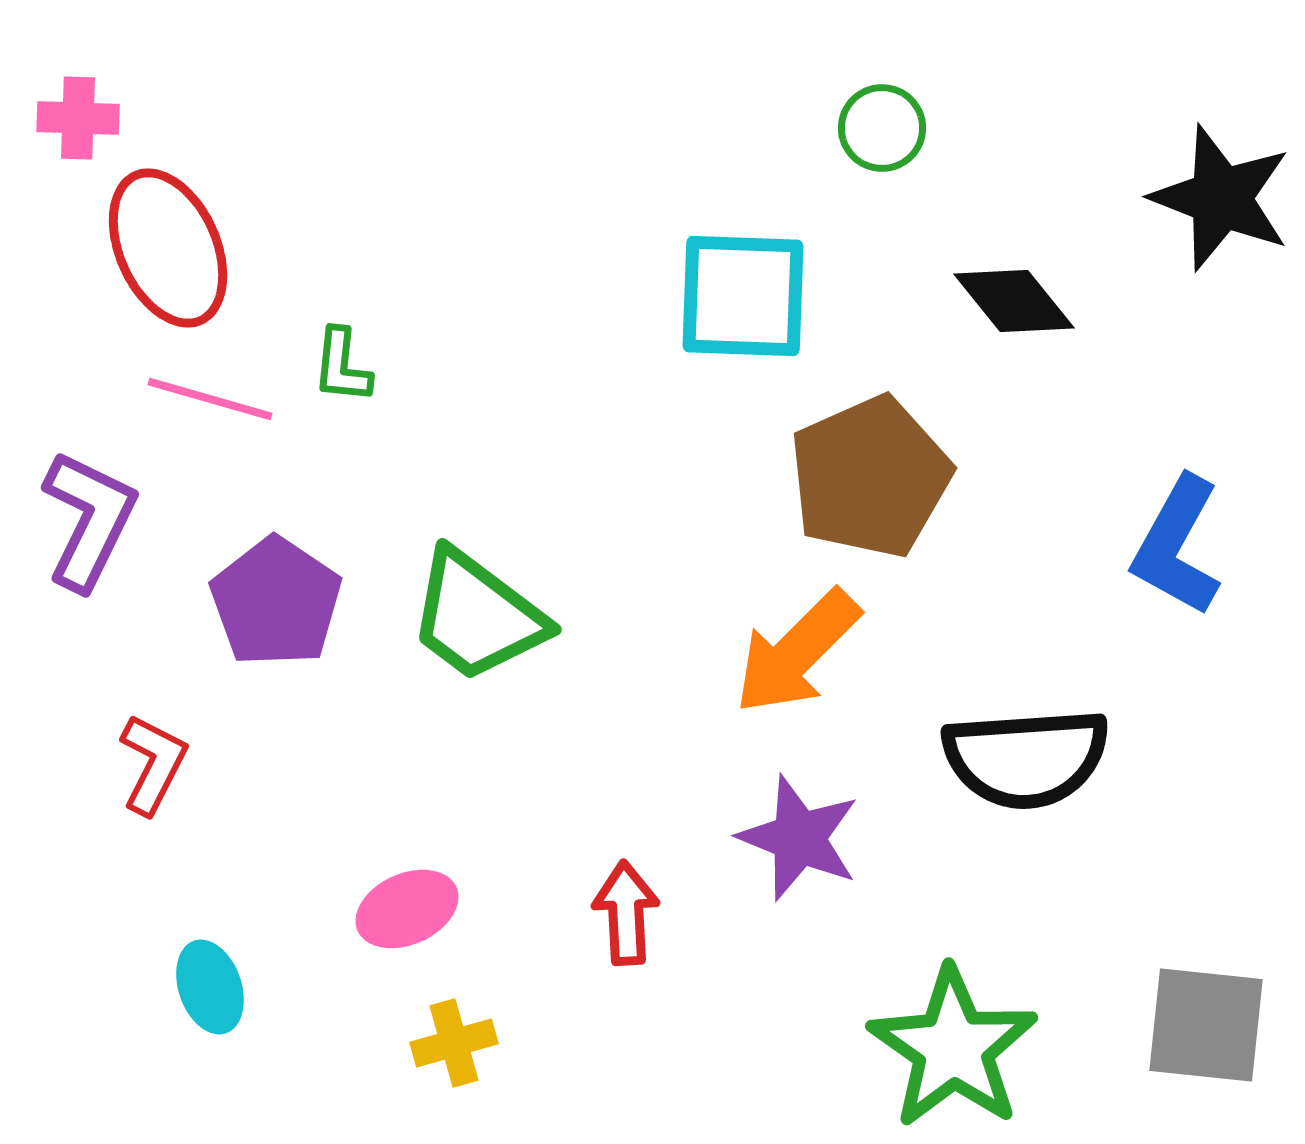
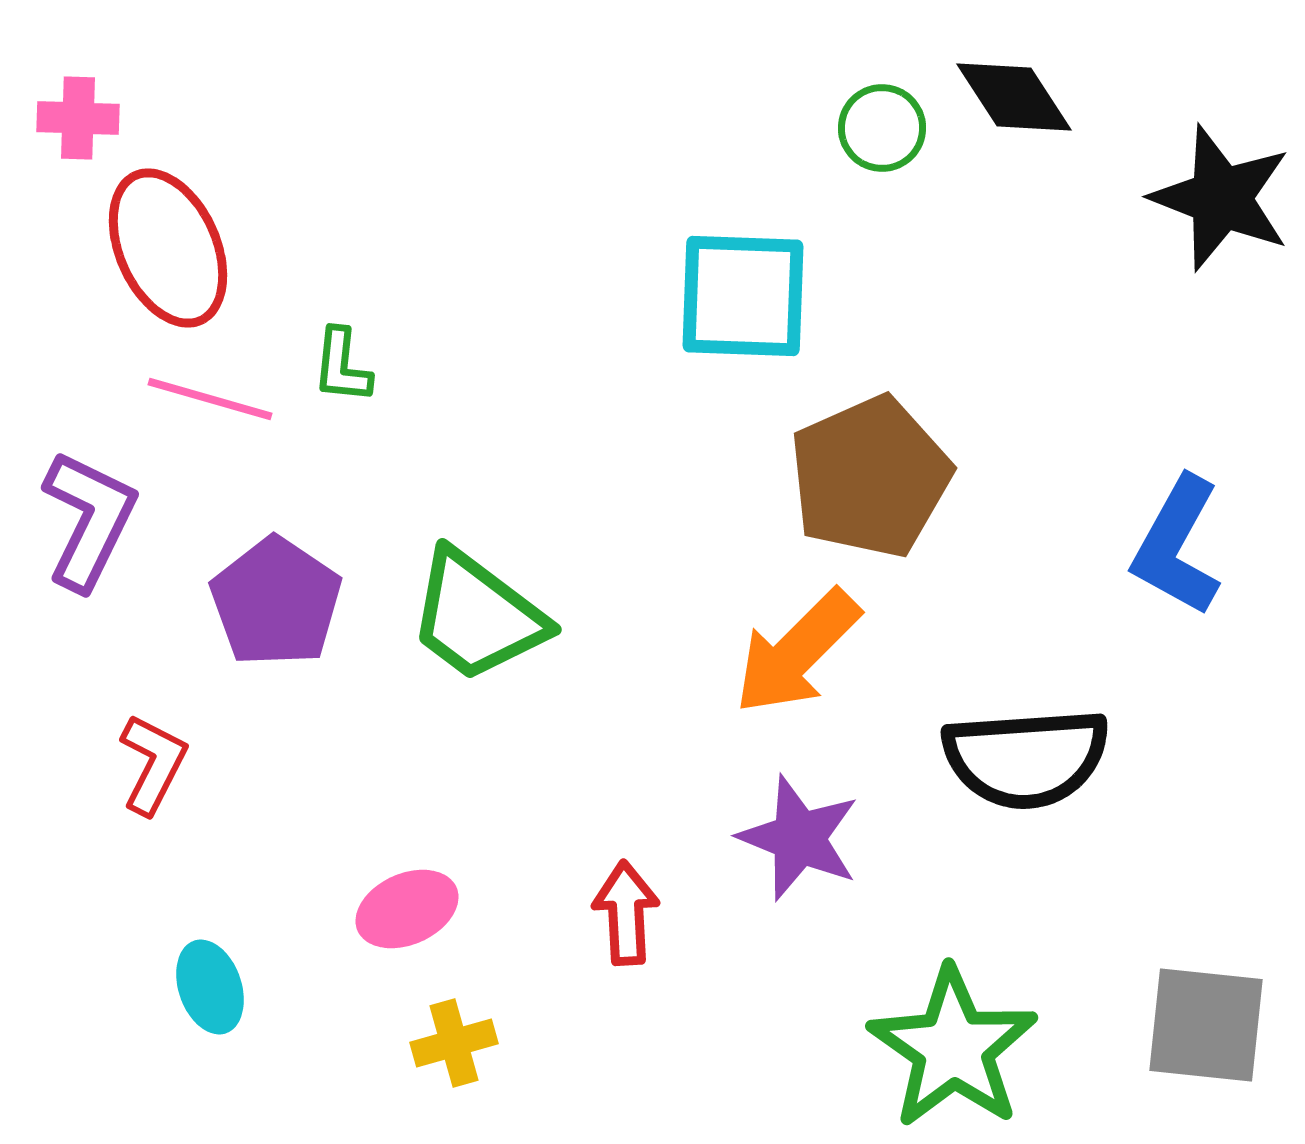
black diamond: moved 204 px up; rotated 6 degrees clockwise
